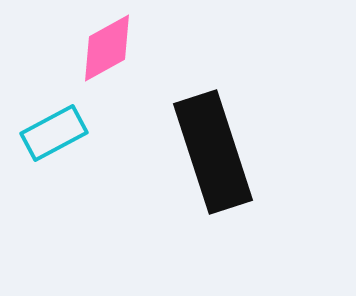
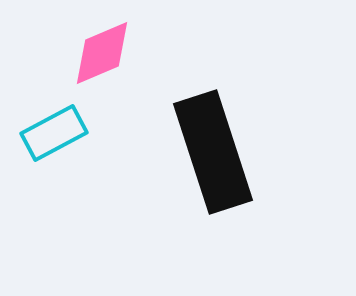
pink diamond: moved 5 px left, 5 px down; rotated 6 degrees clockwise
